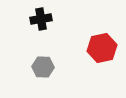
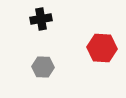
red hexagon: rotated 16 degrees clockwise
